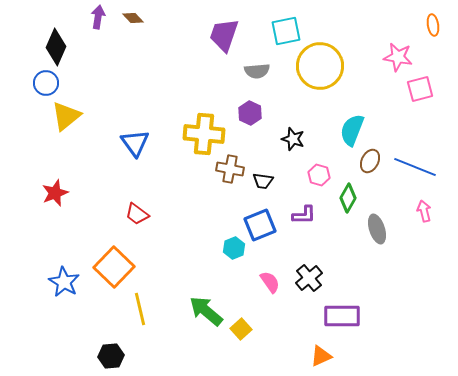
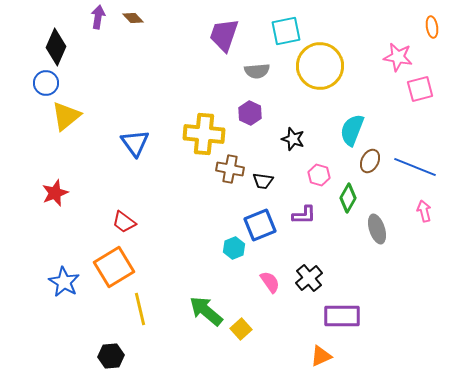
orange ellipse: moved 1 px left, 2 px down
red trapezoid: moved 13 px left, 8 px down
orange square: rotated 15 degrees clockwise
